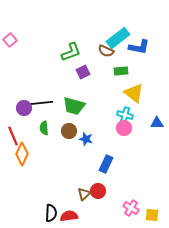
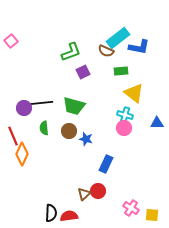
pink square: moved 1 px right, 1 px down
